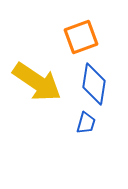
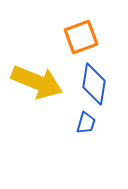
yellow arrow: rotated 12 degrees counterclockwise
